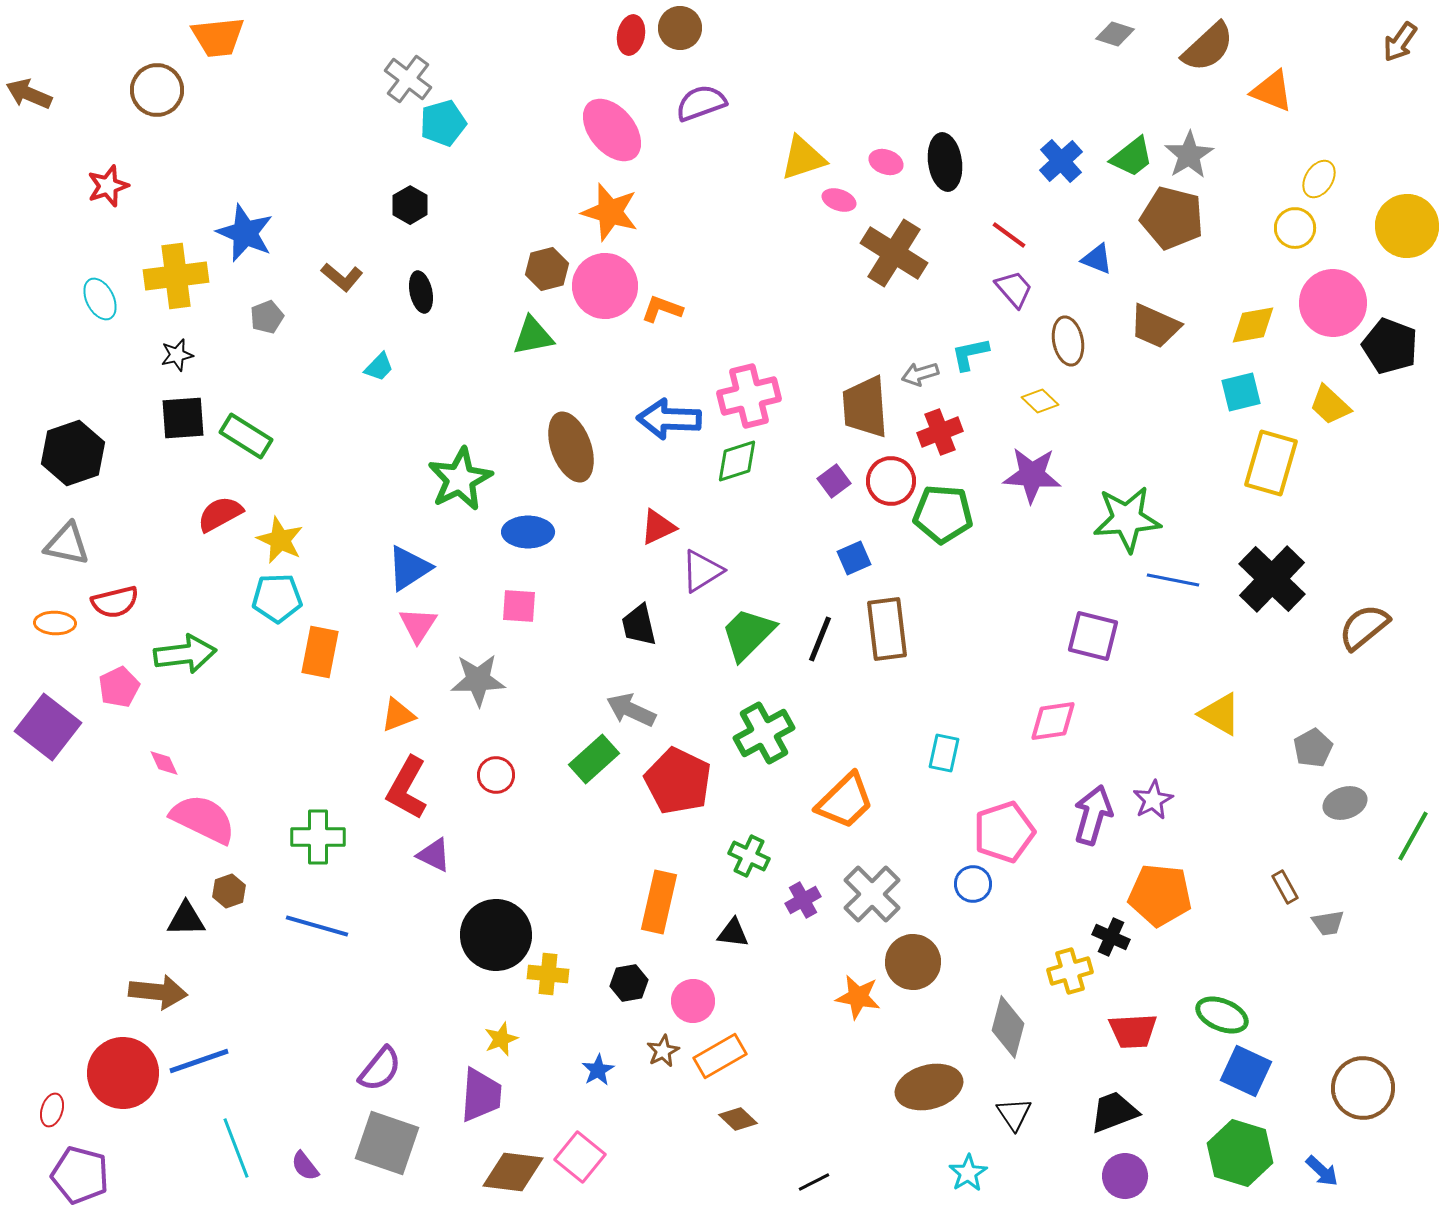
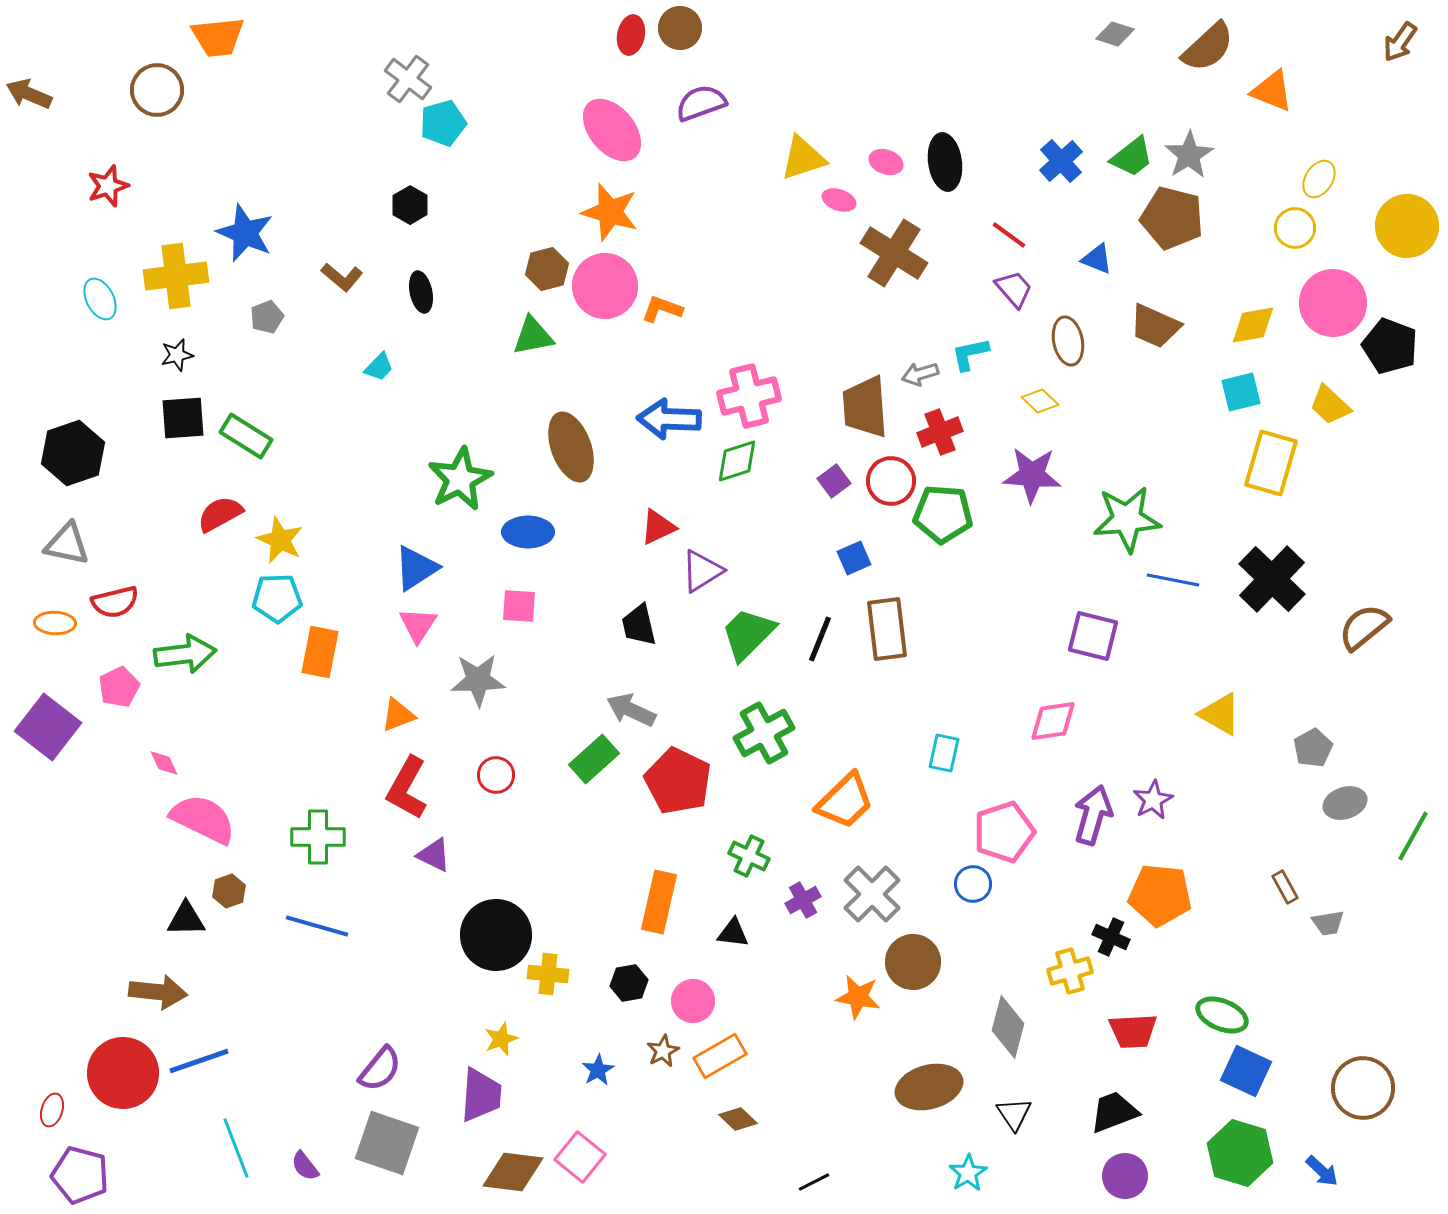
blue triangle at (409, 568): moved 7 px right
